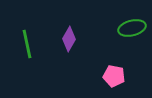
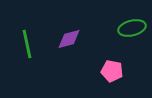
purple diamond: rotated 45 degrees clockwise
pink pentagon: moved 2 px left, 5 px up
